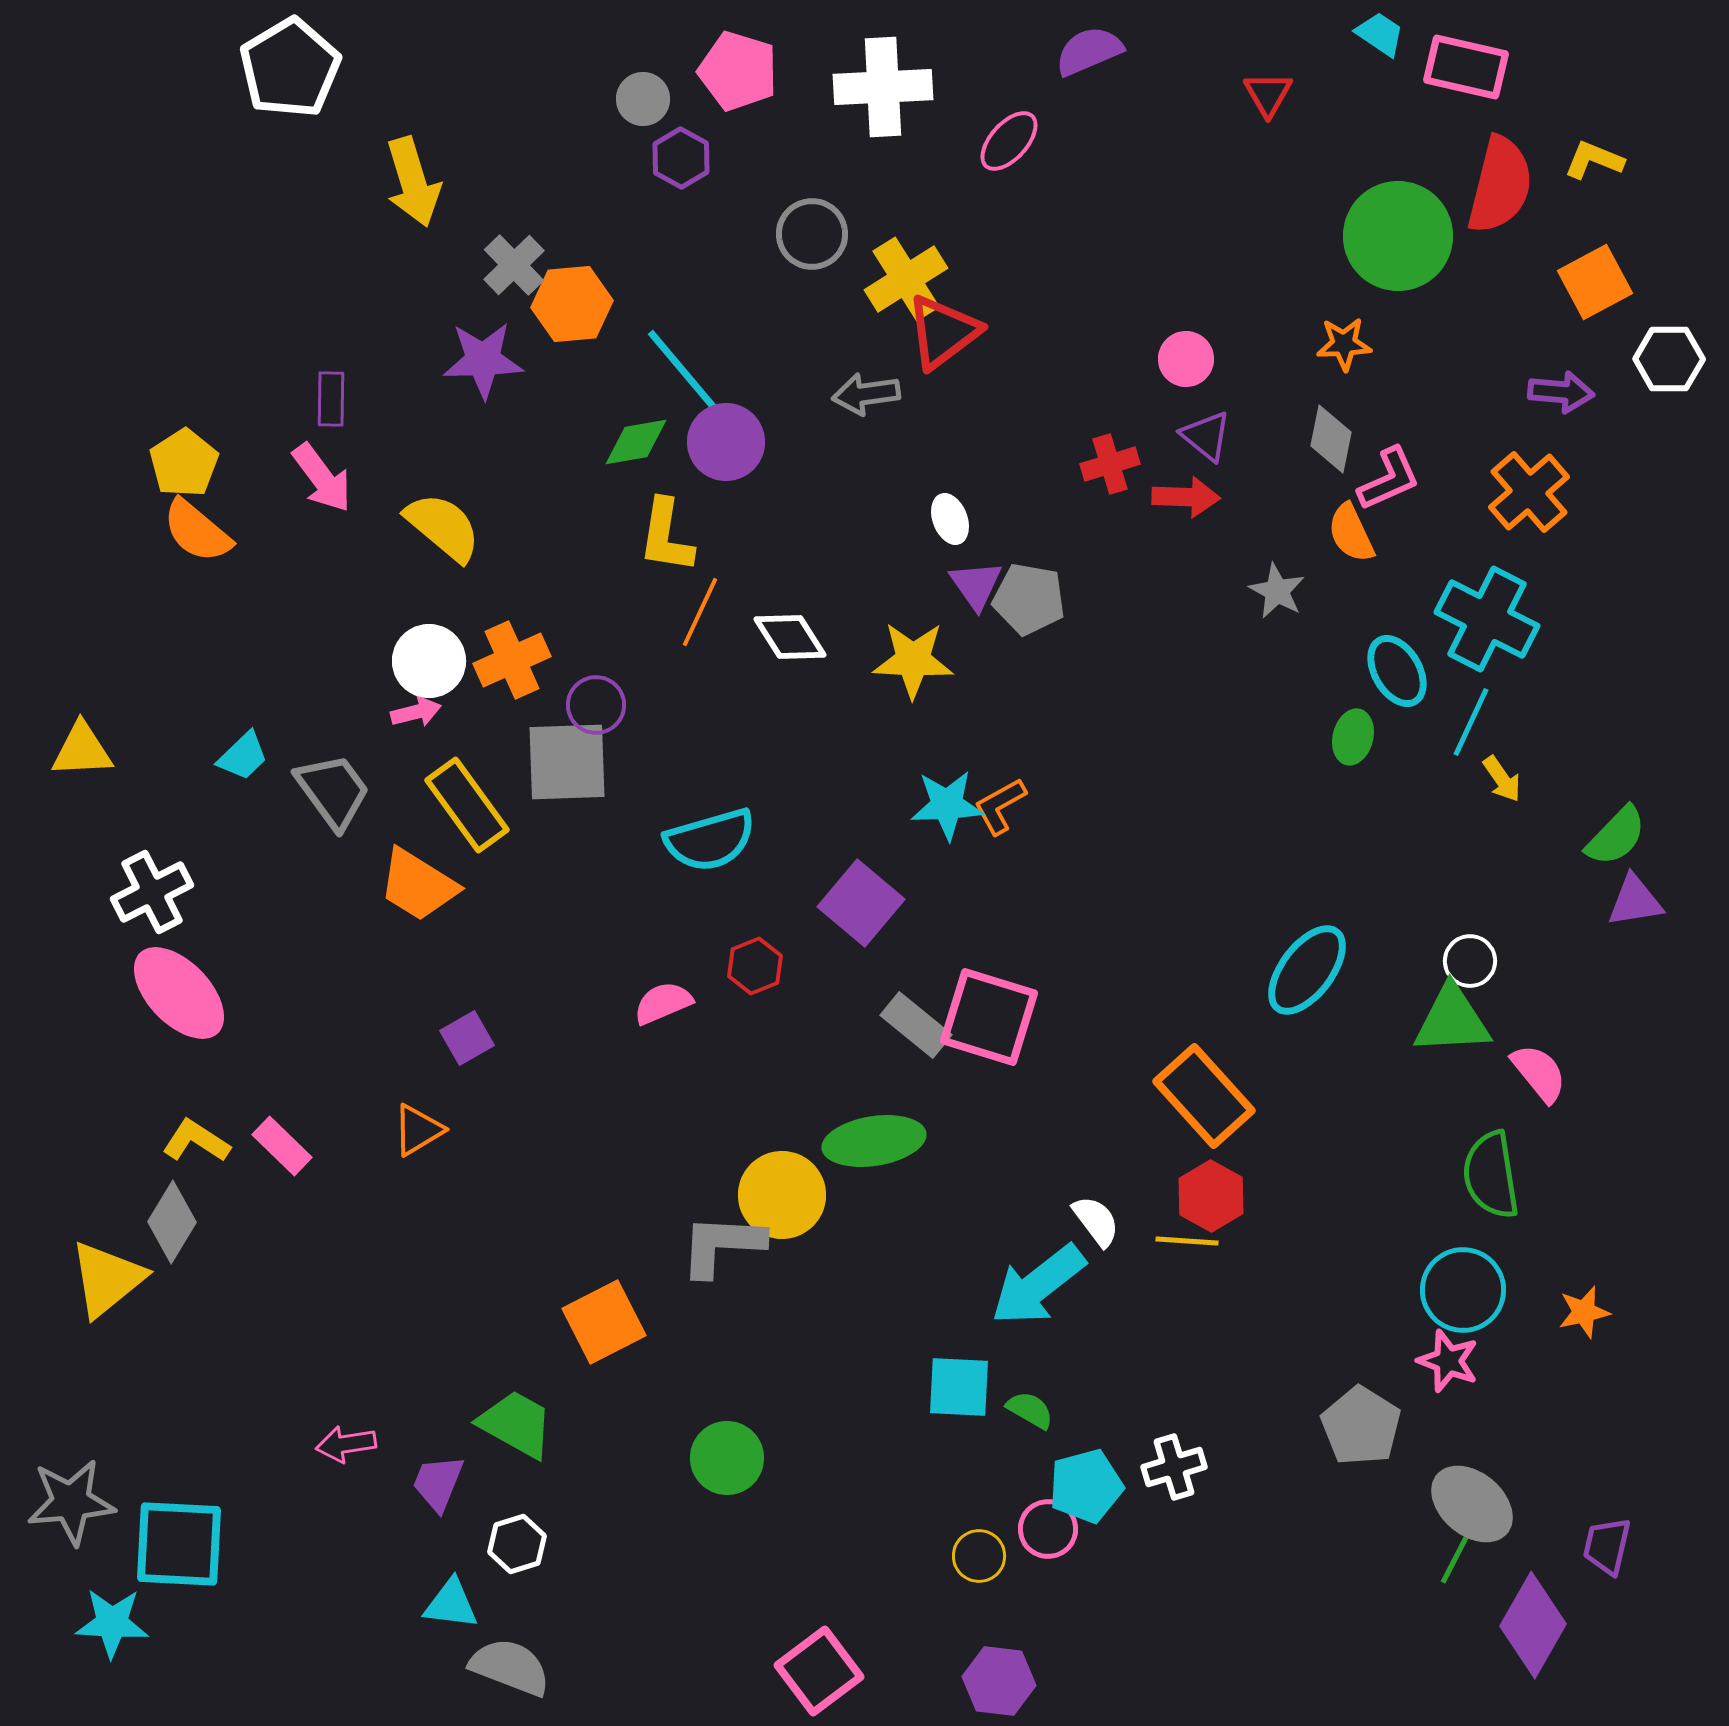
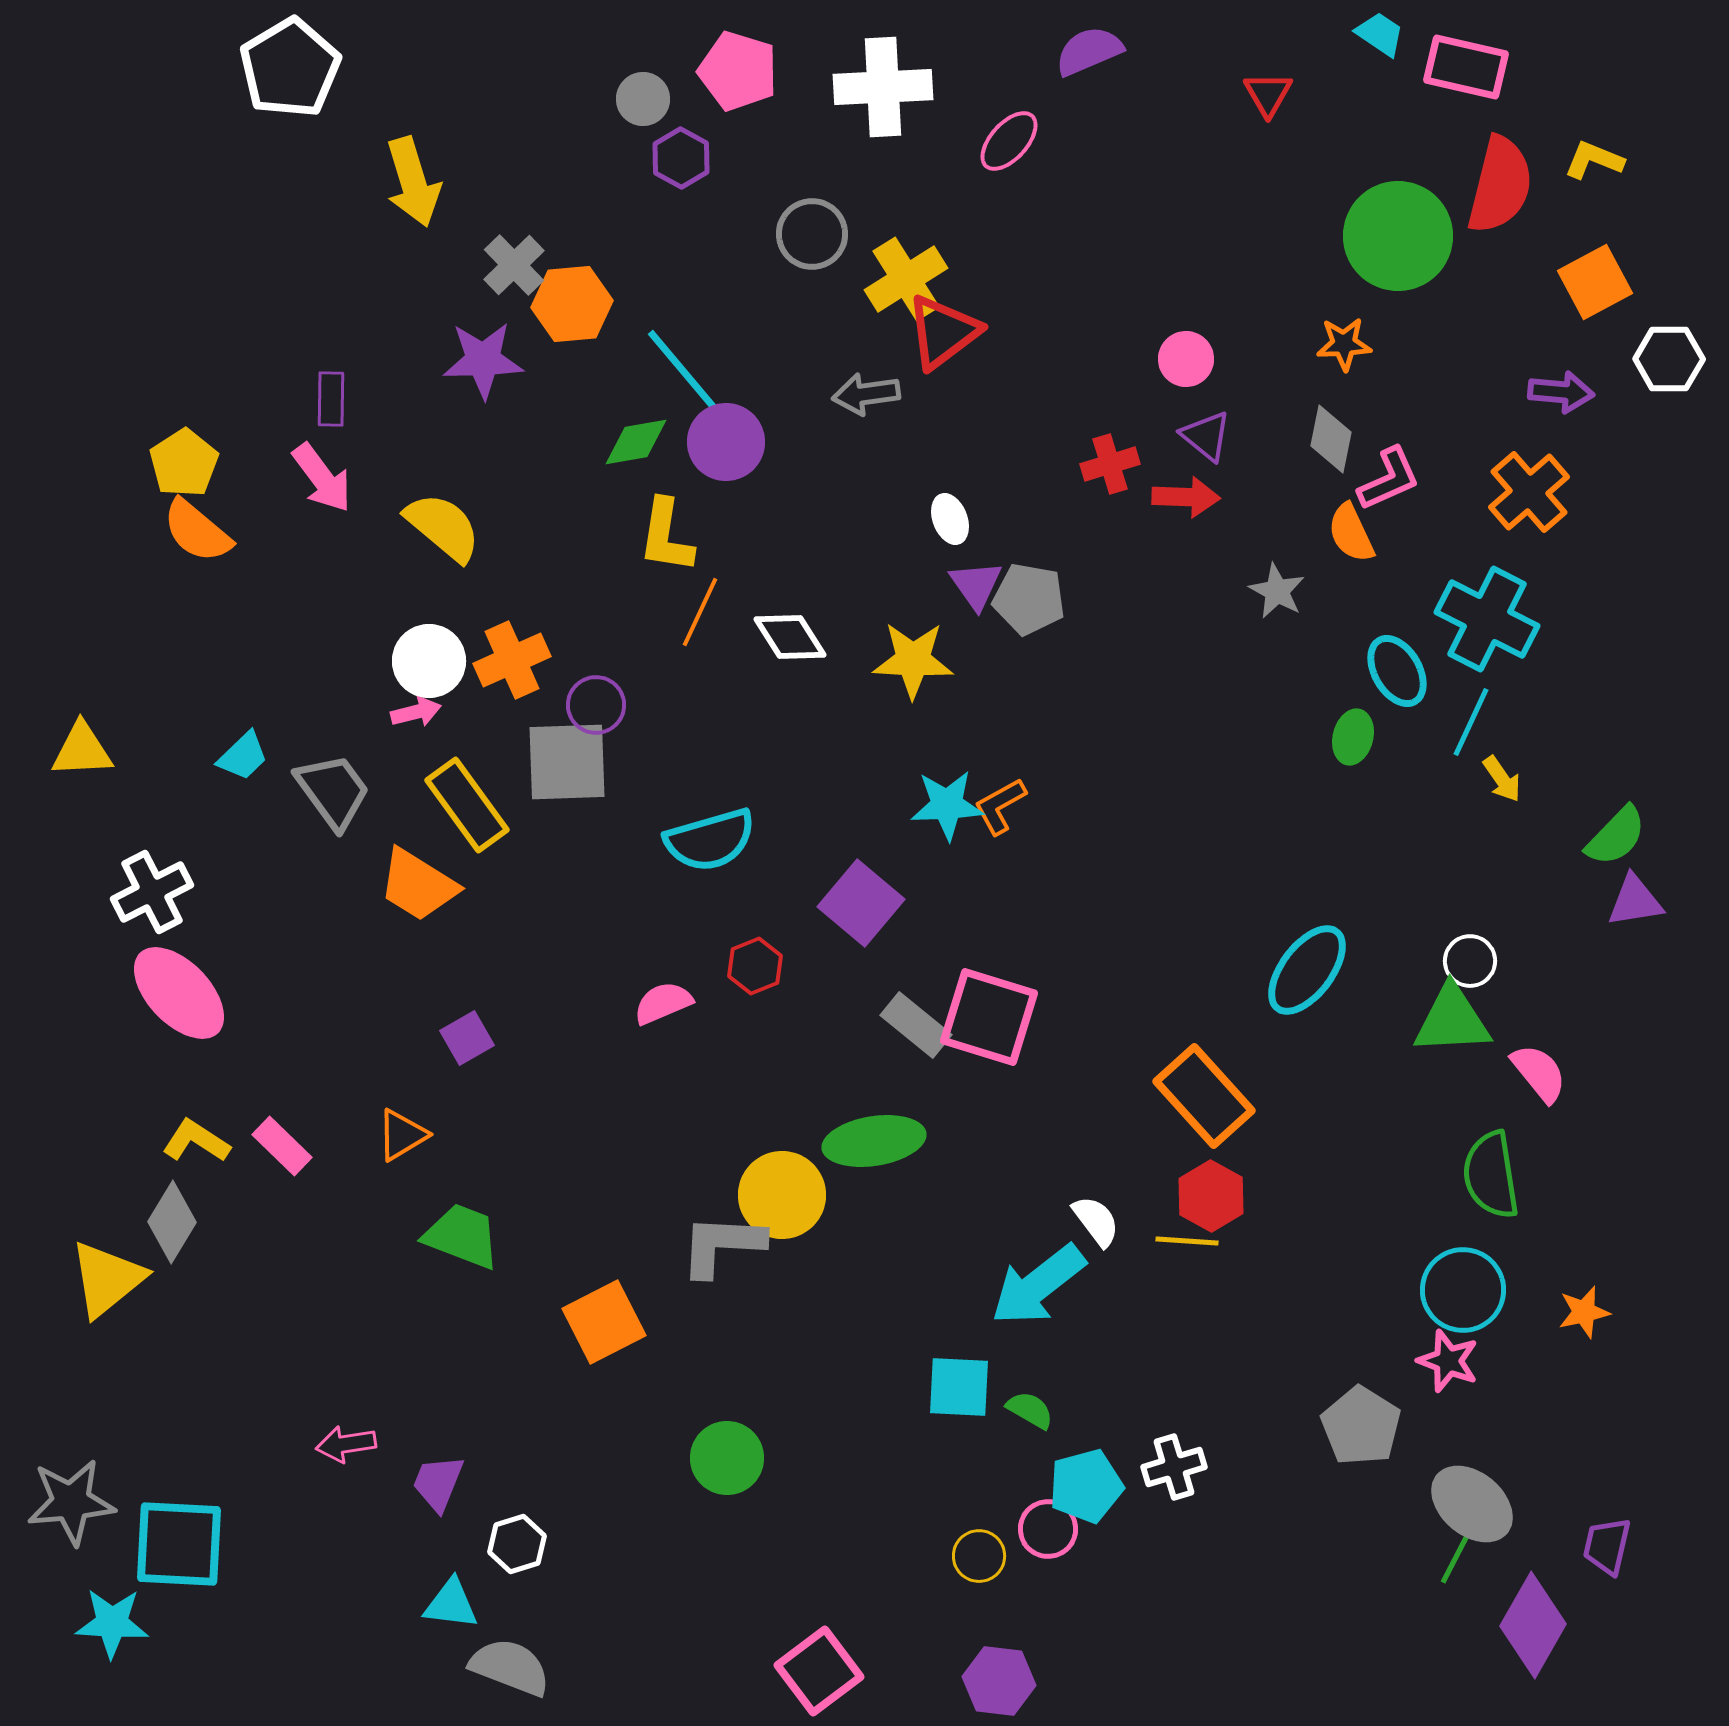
orange triangle at (418, 1130): moved 16 px left, 5 px down
green trapezoid at (516, 1424): moved 54 px left, 188 px up; rotated 8 degrees counterclockwise
